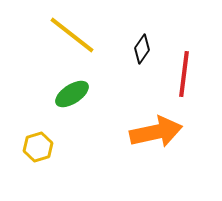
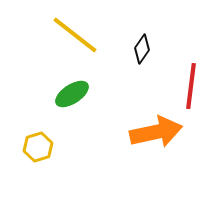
yellow line: moved 3 px right
red line: moved 7 px right, 12 px down
